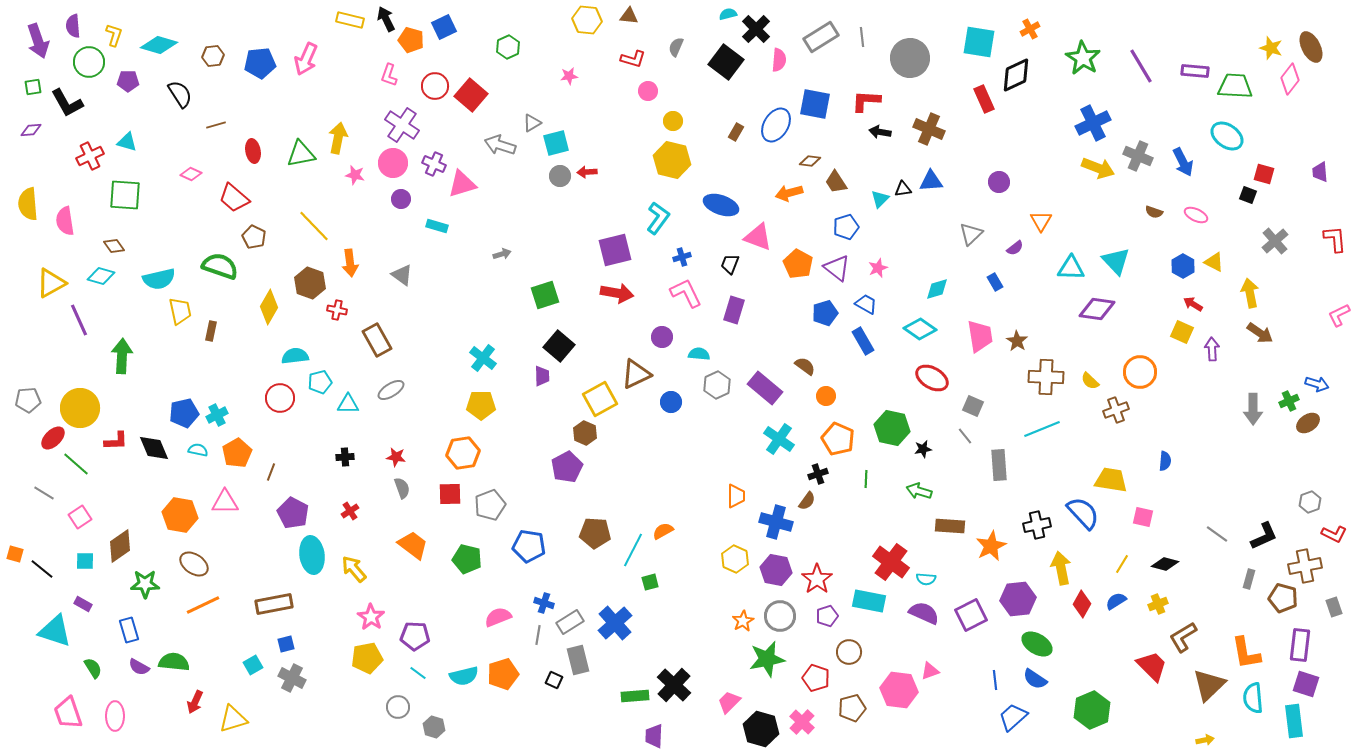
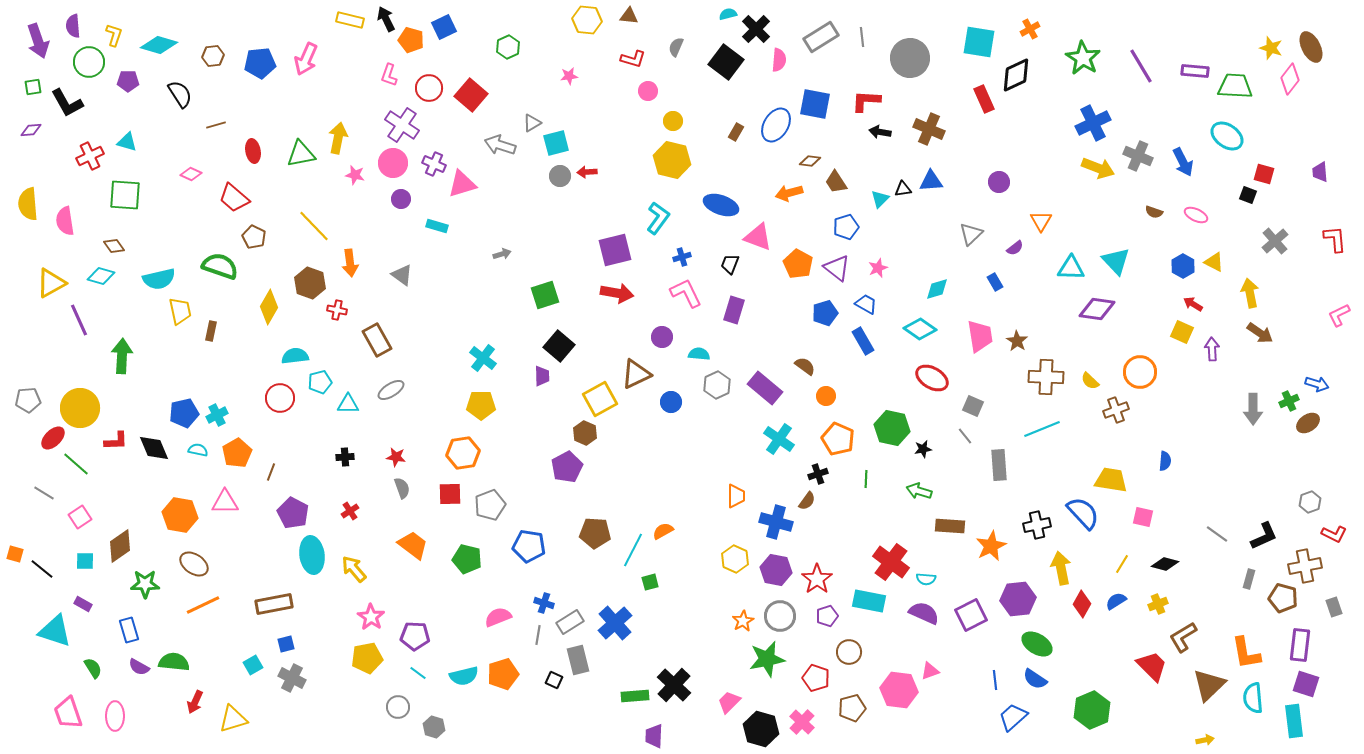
red circle at (435, 86): moved 6 px left, 2 px down
